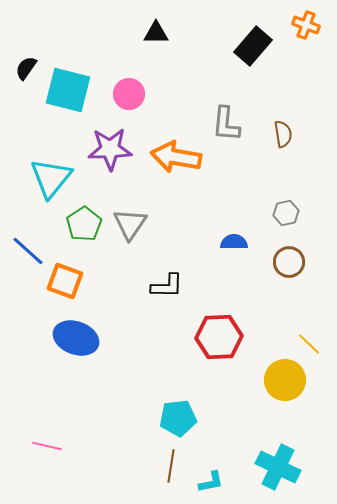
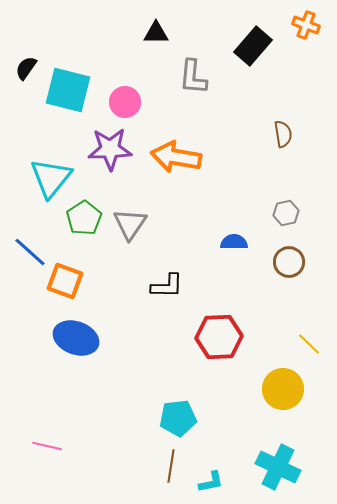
pink circle: moved 4 px left, 8 px down
gray L-shape: moved 33 px left, 47 px up
green pentagon: moved 6 px up
blue line: moved 2 px right, 1 px down
yellow circle: moved 2 px left, 9 px down
